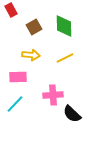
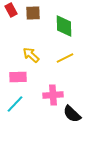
brown square: moved 1 px left, 14 px up; rotated 28 degrees clockwise
yellow arrow: rotated 144 degrees counterclockwise
